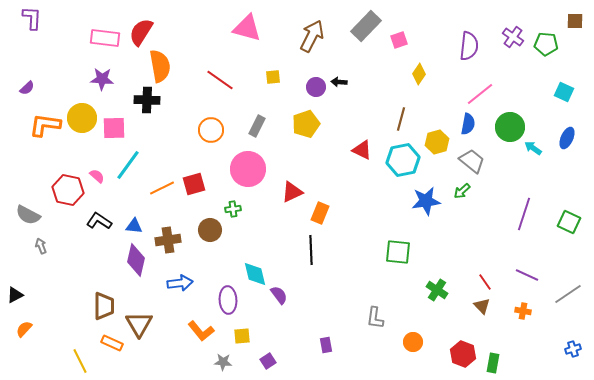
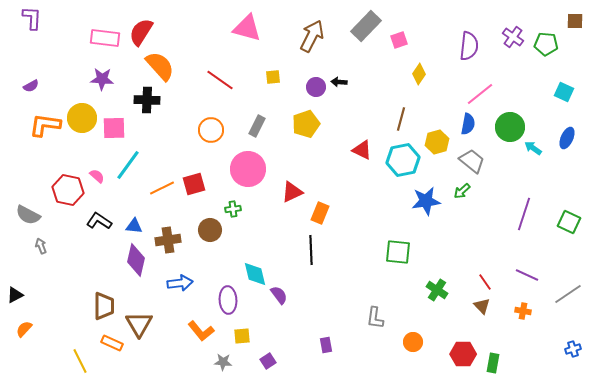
orange semicircle at (160, 66): rotated 32 degrees counterclockwise
purple semicircle at (27, 88): moved 4 px right, 2 px up; rotated 14 degrees clockwise
red hexagon at (463, 354): rotated 20 degrees counterclockwise
